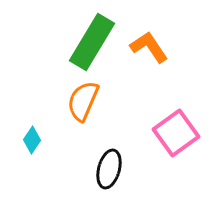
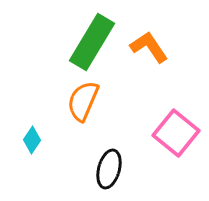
pink square: rotated 15 degrees counterclockwise
